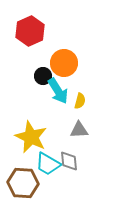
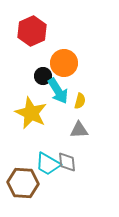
red hexagon: moved 2 px right
yellow star: moved 24 px up
gray diamond: moved 2 px left, 1 px down
